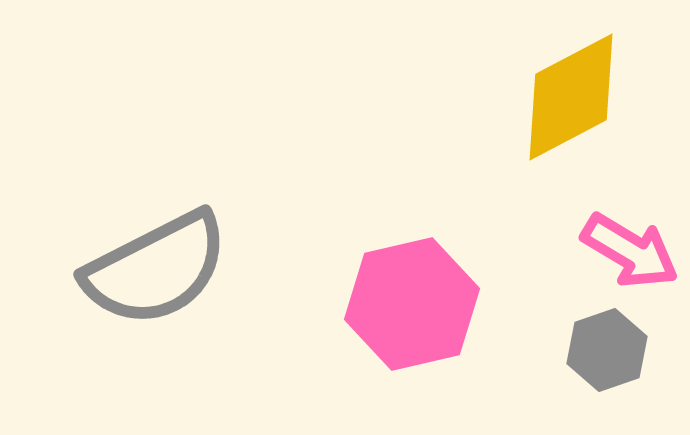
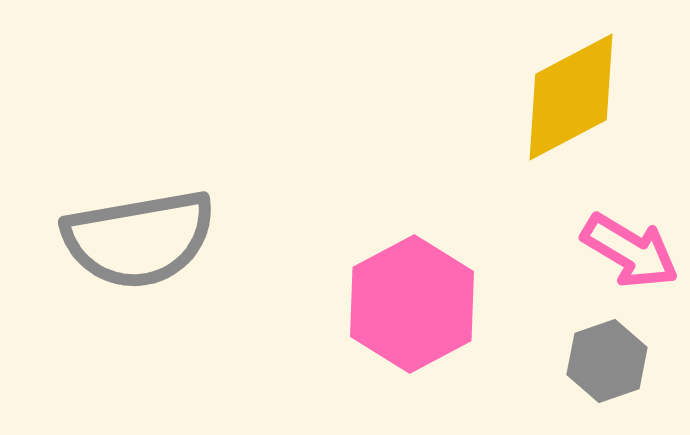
gray semicircle: moved 17 px left, 30 px up; rotated 17 degrees clockwise
pink hexagon: rotated 15 degrees counterclockwise
gray hexagon: moved 11 px down
